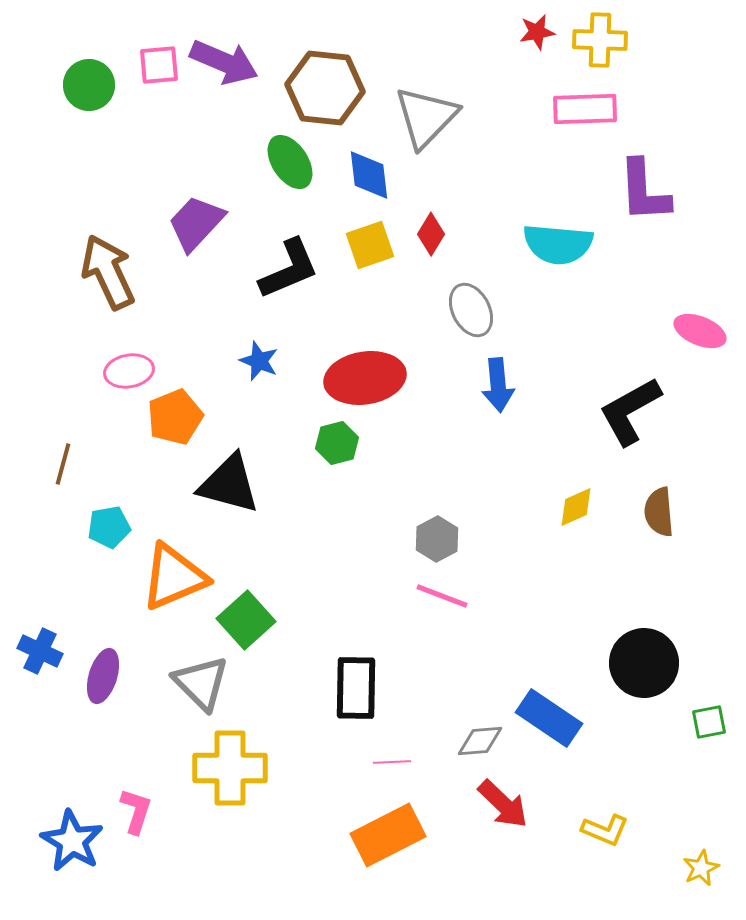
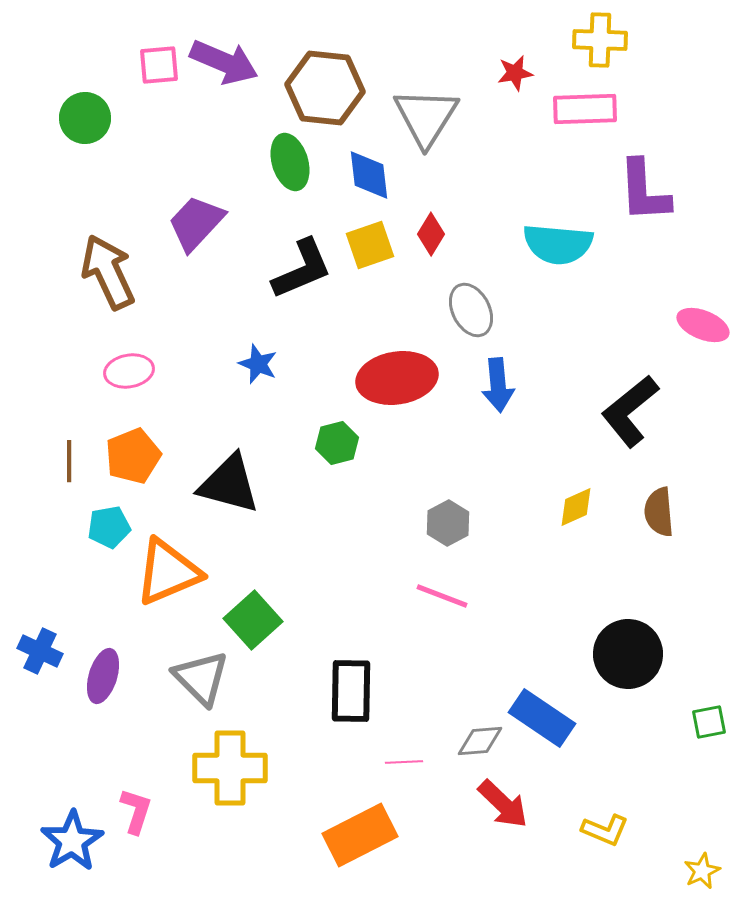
red star at (537, 32): moved 22 px left, 41 px down
green circle at (89, 85): moved 4 px left, 33 px down
gray triangle at (426, 117): rotated 12 degrees counterclockwise
green ellipse at (290, 162): rotated 16 degrees clockwise
black L-shape at (289, 269): moved 13 px right
pink ellipse at (700, 331): moved 3 px right, 6 px up
blue star at (259, 361): moved 1 px left, 3 px down
red ellipse at (365, 378): moved 32 px right
black L-shape at (630, 411): rotated 10 degrees counterclockwise
orange pentagon at (175, 417): moved 42 px left, 39 px down
brown line at (63, 464): moved 6 px right, 3 px up; rotated 15 degrees counterclockwise
gray hexagon at (437, 539): moved 11 px right, 16 px up
orange triangle at (174, 577): moved 6 px left, 5 px up
green square at (246, 620): moved 7 px right
black circle at (644, 663): moved 16 px left, 9 px up
gray triangle at (201, 683): moved 5 px up
black rectangle at (356, 688): moved 5 px left, 3 px down
blue rectangle at (549, 718): moved 7 px left
pink line at (392, 762): moved 12 px right
orange rectangle at (388, 835): moved 28 px left
blue star at (72, 841): rotated 10 degrees clockwise
yellow star at (701, 868): moved 1 px right, 3 px down
